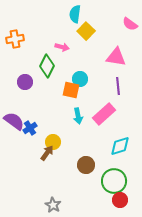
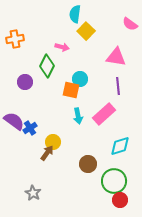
brown circle: moved 2 px right, 1 px up
gray star: moved 20 px left, 12 px up
